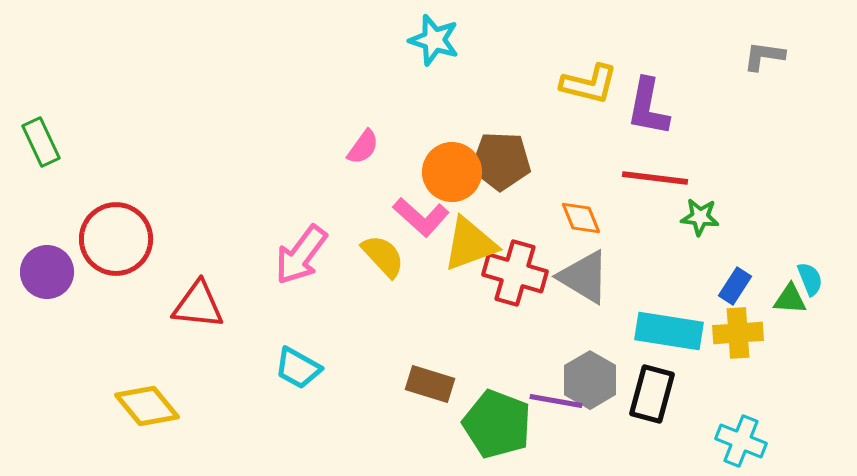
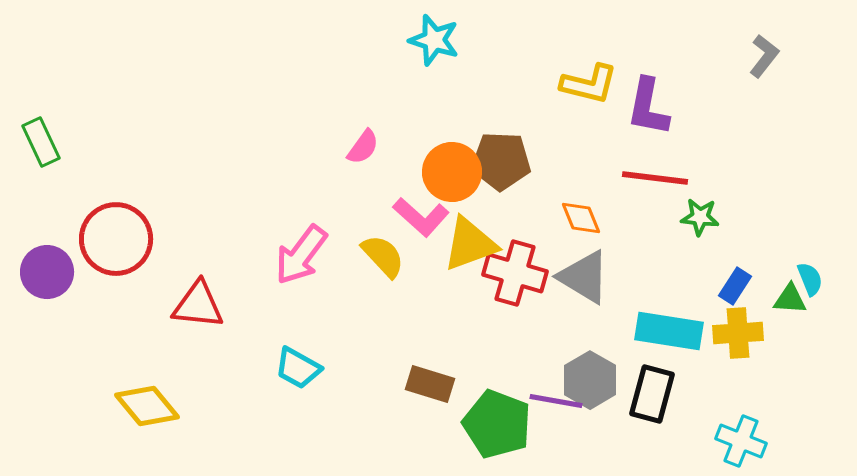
gray L-shape: rotated 120 degrees clockwise
